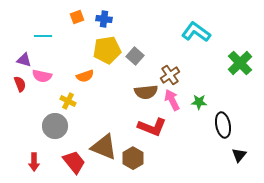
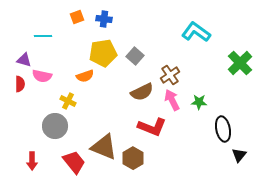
yellow pentagon: moved 4 px left, 3 px down
red semicircle: rotated 21 degrees clockwise
brown semicircle: moved 4 px left; rotated 20 degrees counterclockwise
black ellipse: moved 4 px down
red arrow: moved 2 px left, 1 px up
